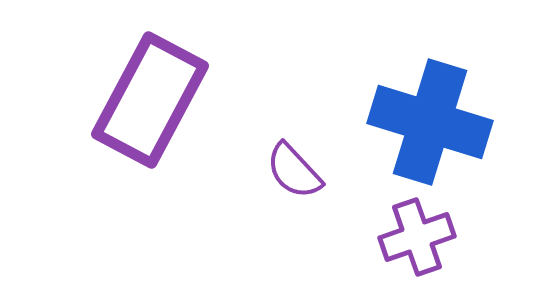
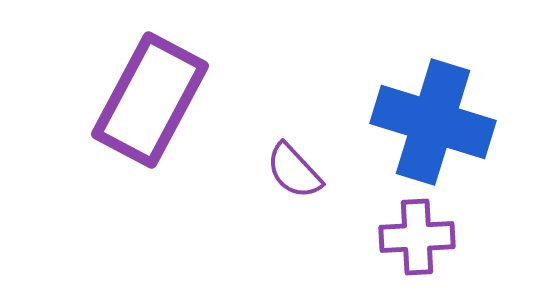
blue cross: moved 3 px right
purple cross: rotated 16 degrees clockwise
